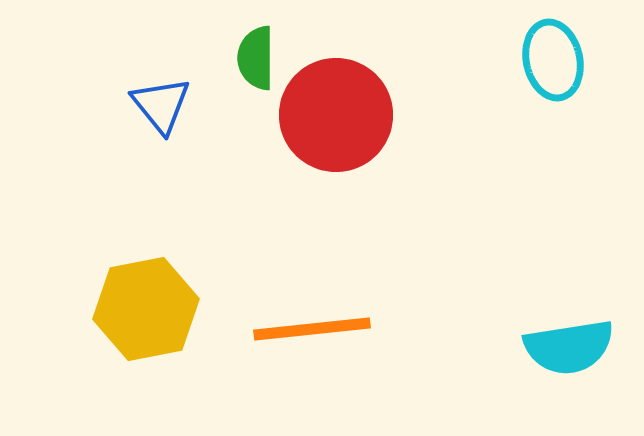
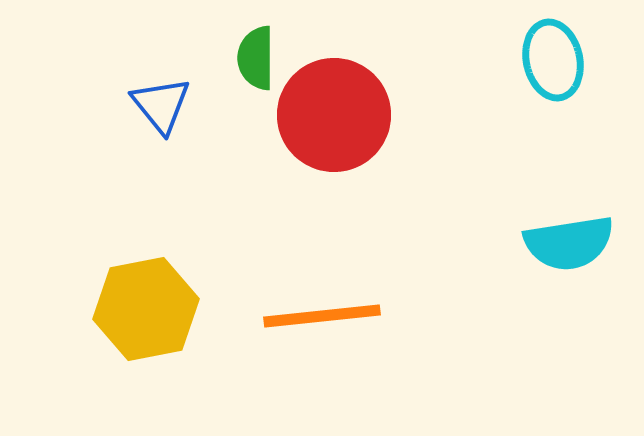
red circle: moved 2 px left
orange line: moved 10 px right, 13 px up
cyan semicircle: moved 104 px up
